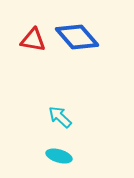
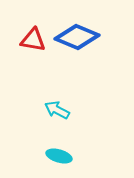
blue diamond: rotated 27 degrees counterclockwise
cyan arrow: moved 3 px left, 7 px up; rotated 15 degrees counterclockwise
